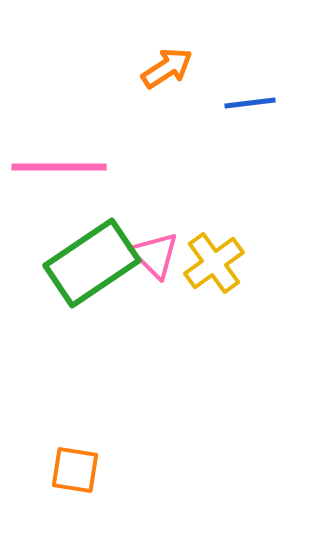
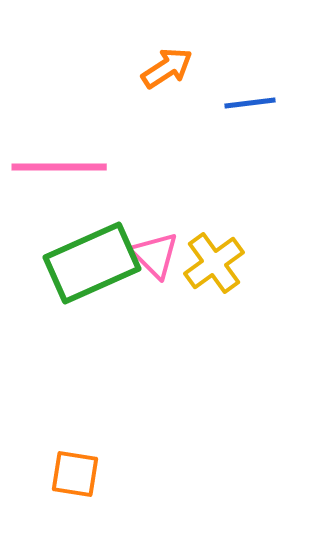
green rectangle: rotated 10 degrees clockwise
orange square: moved 4 px down
